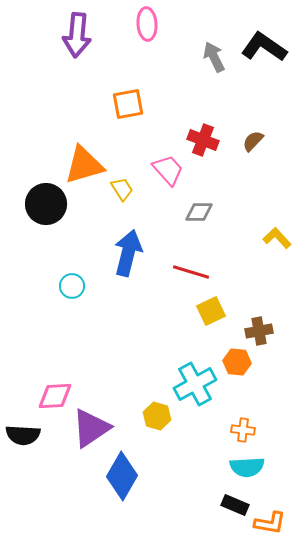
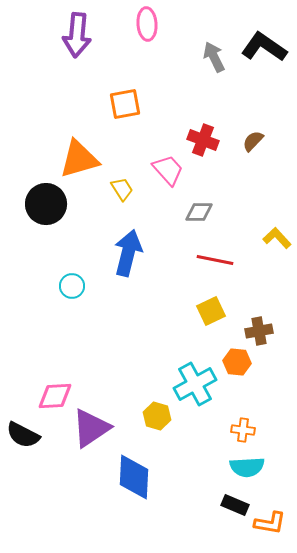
orange square: moved 3 px left
orange triangle: moved 5 px left, 6 px up
red line: moved 24 px right, 12 px up; rotated 6 degrees counterclockwise
black semicircle: rotated 24 degrees clockwise
blue diamond: moved 12 px right, 1 px down; rotated 27 degrees counterclockwise
